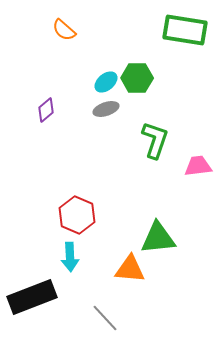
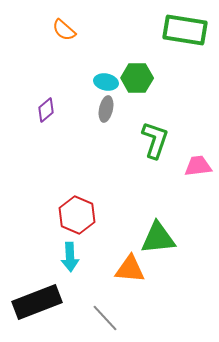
cyan ellipse: rotated 50 degrees clockwise
gray ellipse: rotated 60 degrees counterclockwise
black rectangle: moved 5 px right, 5 px down
